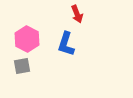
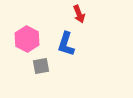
red arrow: moved 2 px right
gray square: moved 19 px right
